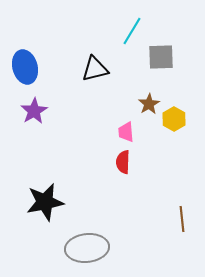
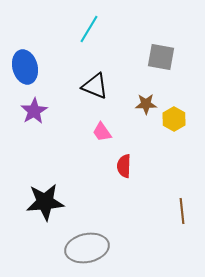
cyan line: moved 43 px left, 2 px up
gray square: rotated 12 degrees clockwise
black triangle: moved 17 px down; rotated 36 degrees clockwise
brown star: moved 3 px left; rotated 30 degrees clockwise
pink trapezoid: moved 24 px left; rotated 30 degrees counterclockwise
red semicircle: moved 1 px right, 4 px down
black star: rotated 6 degrees clockwise
brown line: moved 8 px up
gray ellipse: rotated 6 degrees counterclockwise
